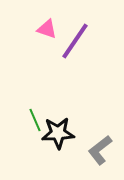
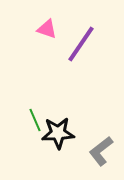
purple line: moved 6 px right, 3 px down
gray L-shape: moved 1 px right, 1 px down
